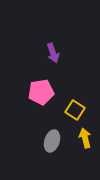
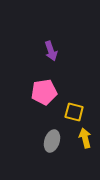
purple arrow: moved 2 px left, 2 px up
pink pentagon: moved 3 px right
yellow square: moved 1 px left, 2 px down; rotated 18 degrees counterclockwise
